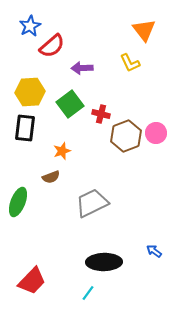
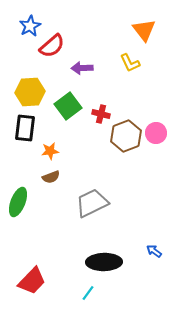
green square: moved 2 px left, 2 px down
orange star: moved 12 px left; rotated 12 degrees clockwise
